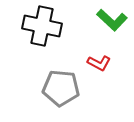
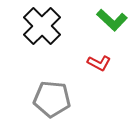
black cross: rotated 33 degrees clockwise
gray pentagon: moved 9 px left, 11 px down
